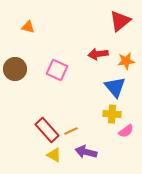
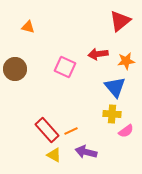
pink square: moved 8 px right, 3 px up
